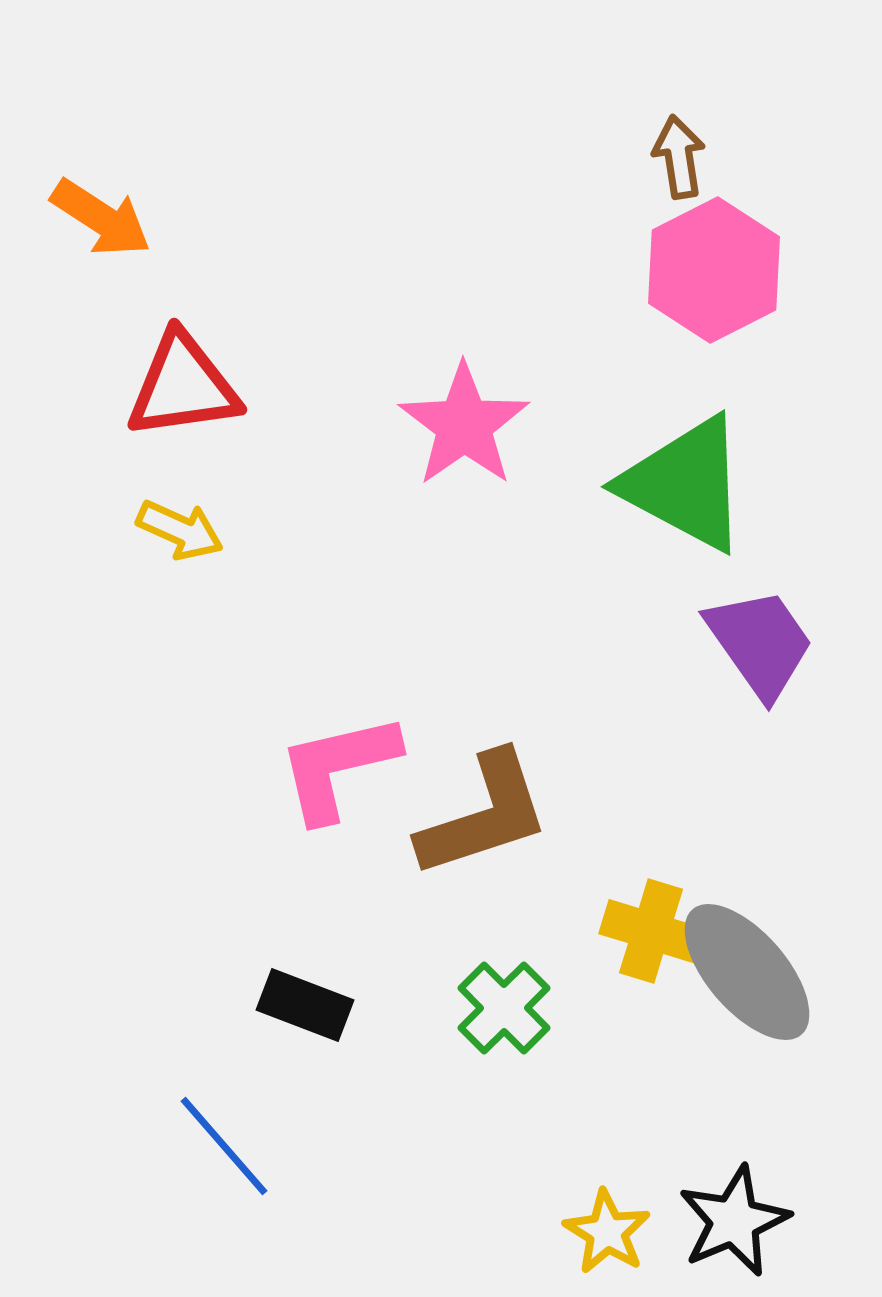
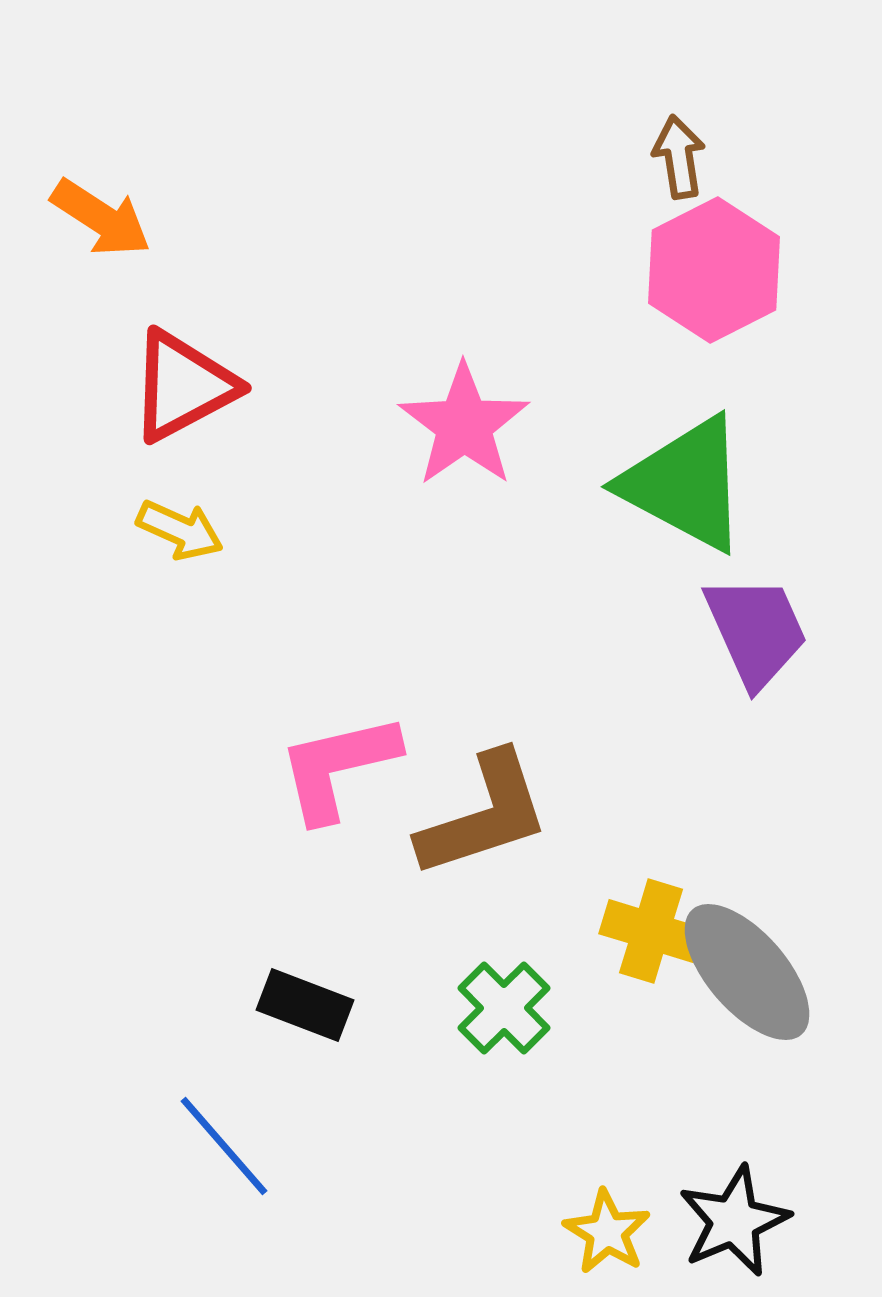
red triangle: rotated 20 degrees counterclockwise
purple trapezoid: moved 4 px left, 12 px up; rotated 11 degrees clockwise
